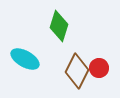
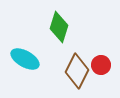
green diamond: moved 1 px down
red circle: moved 2 px right, 3 px up
